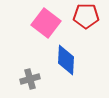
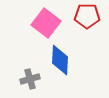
red pentagon: moved 1 px right
blue diamond: moved 6 px left
